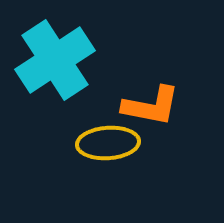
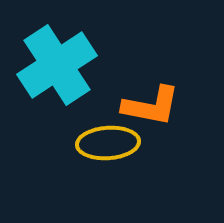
cyan cross: moved 2 px right, 5 px down
